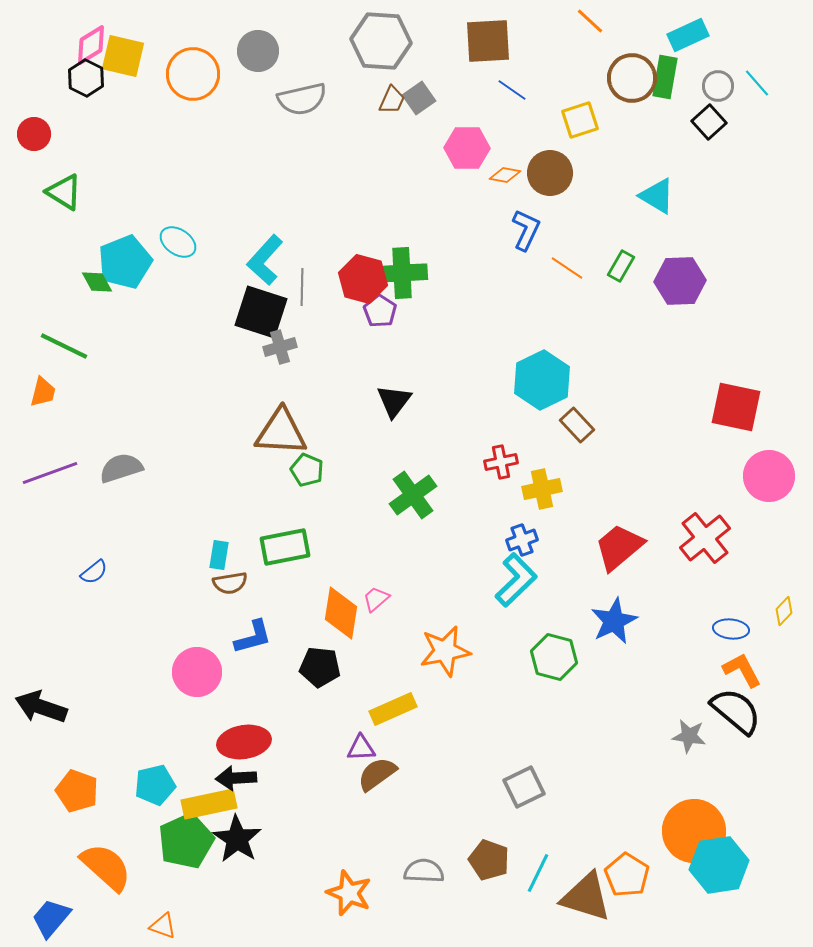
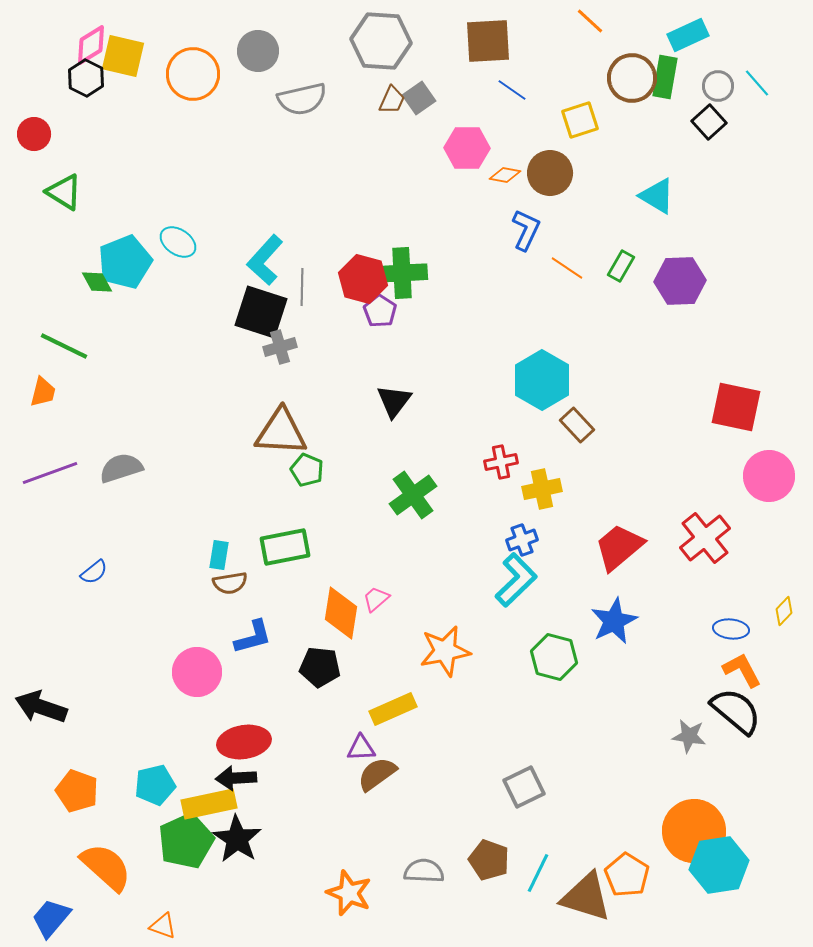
cyan hexagon at (542, 380): rotated 4 degrees counterclockwise
